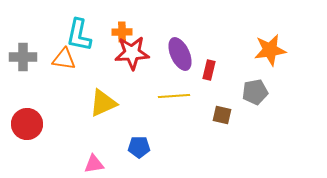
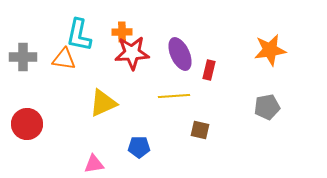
gray pentagon: moved 12 px right, 15 px down
brown square: moved 22 px left, 15 px down
